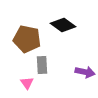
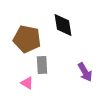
black diamond: rotated 45 degrees clockwise
purple arrow: rotated 48 degrees clockwise
pink triangle: rotated 24 degrees counterclockwise
